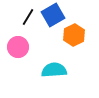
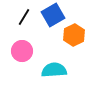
black line: moved 4 px left
pink circle: moved 4 px right, 4 px down
